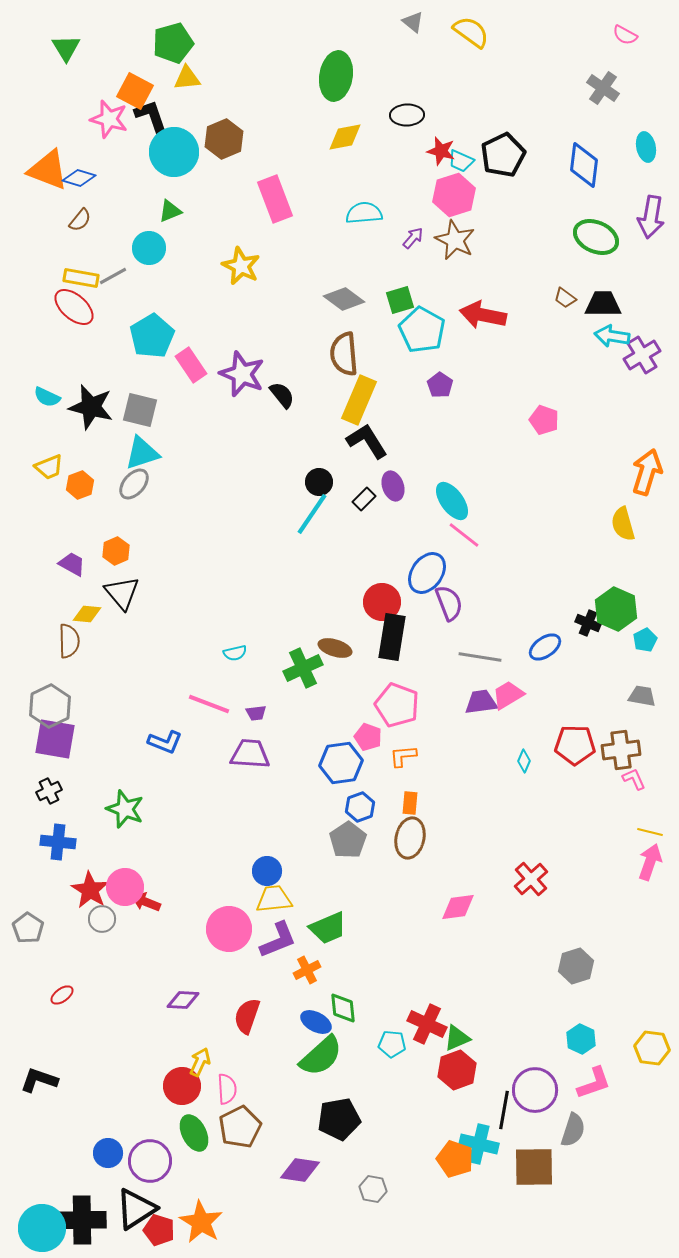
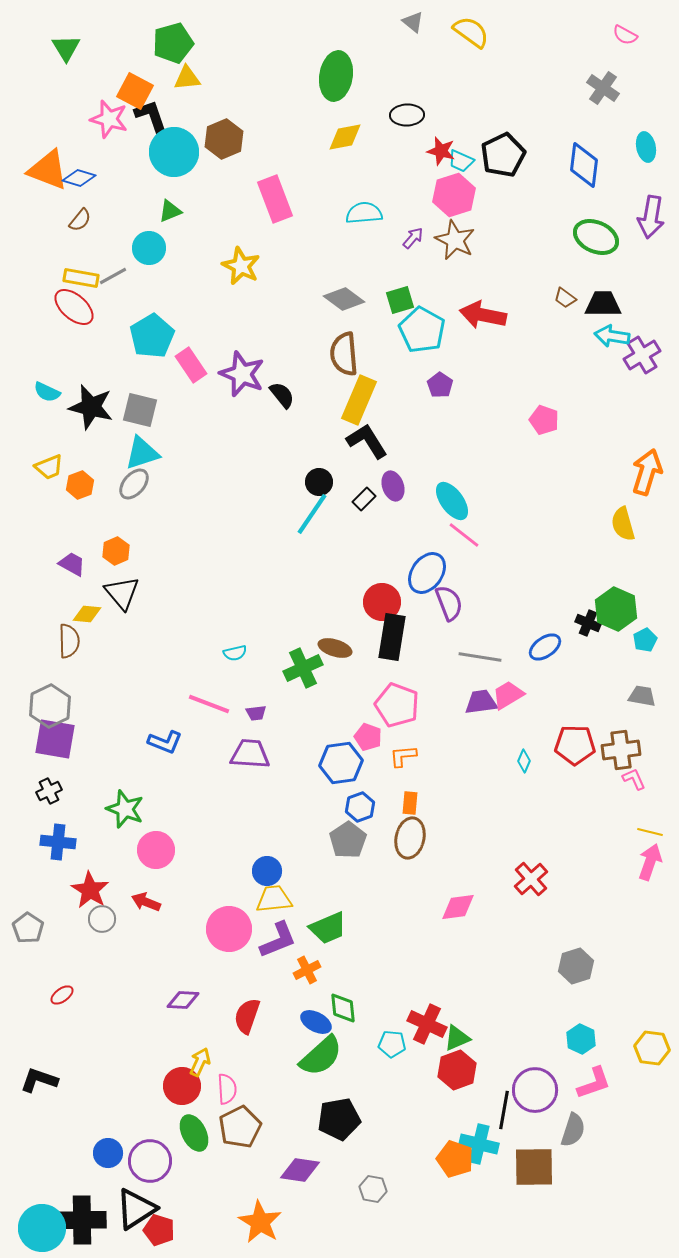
cyan semicircle at (47, 397): moved 5 px up
pink circle at (125, 887): moved 31 px right, 37 px up
orange star at (201, 1222): moved 59 px right
